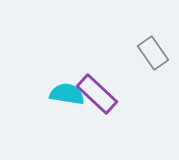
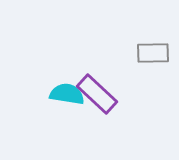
gray rectangle: rotated 56 degrees counterclockwise
